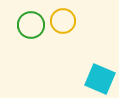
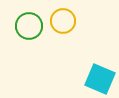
green circle: moved 2 px left, 1 px down
